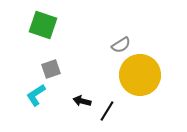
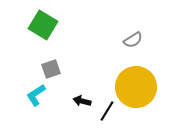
green square: rotated 12 degrees clockwise
gray semicircle: moved 12 px right, 5 px up
yellow circle: moved 4 px left, 12 px down
